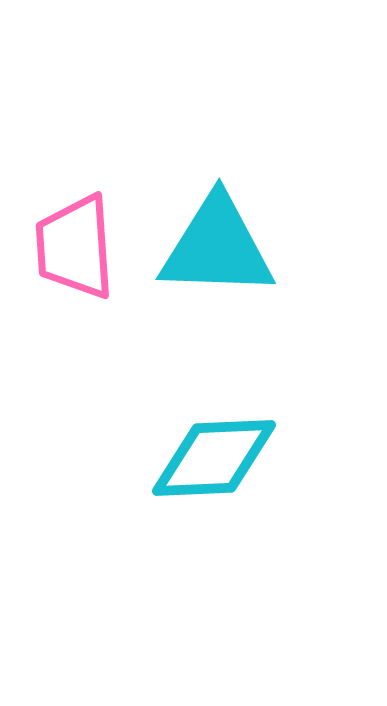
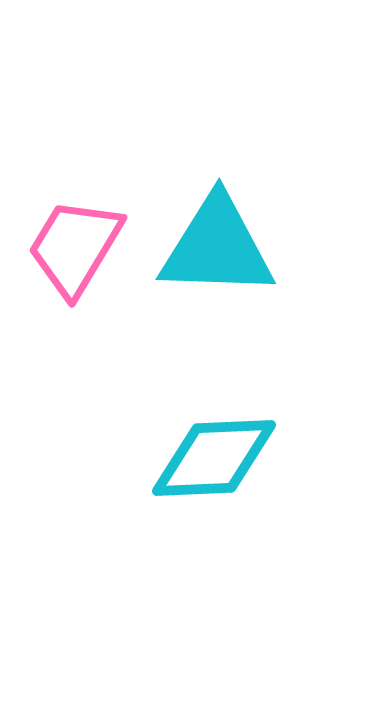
pink trapezoid: rotated 35 degrees clockwise
